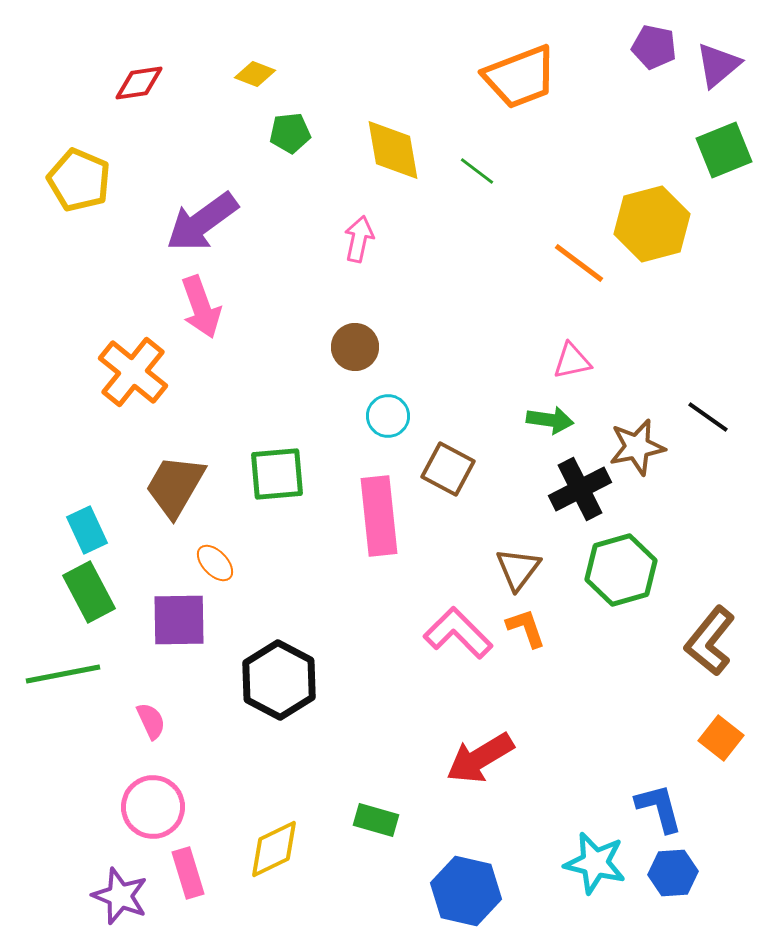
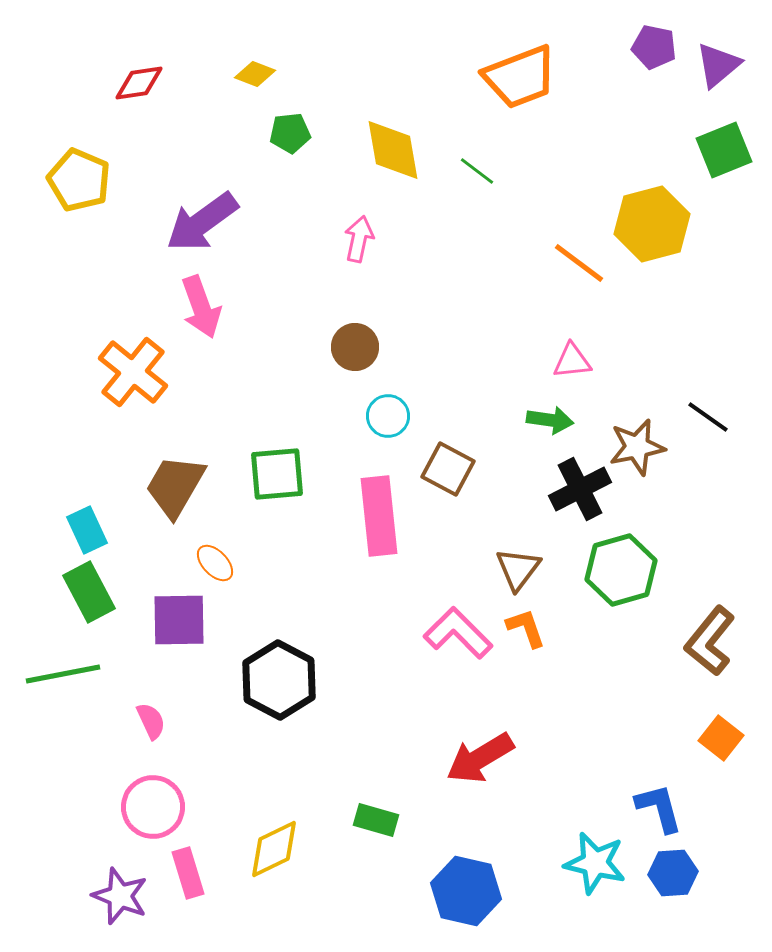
pink triangle at (572, 361): rotated 6 degrees clockwise
